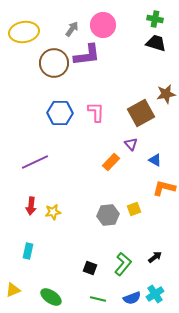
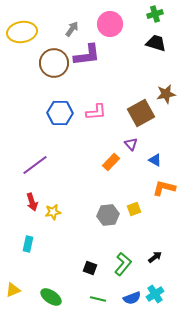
green cross: moved 5 px up; rotated 28 degrees counterclockwise
pink circle: moved 7 px right, 1 px up
yellow ellipse: moved 2 px left
pink L-shape: rotated 85 degrees clockwise
purple line: moved 3 px down; rotated 12 degrees counterclockwise
red arrow: moved 1 px right, 4 px up; rotated 24 degrees counterclockwise
cyan rectangle: moved 7 px up
